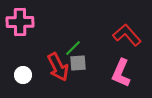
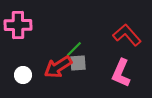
pink cross: moved 2 px left, 3 px down
green line: moved 1 px right, 1 px down
red arrow: rotated 84 degrees clockwise
